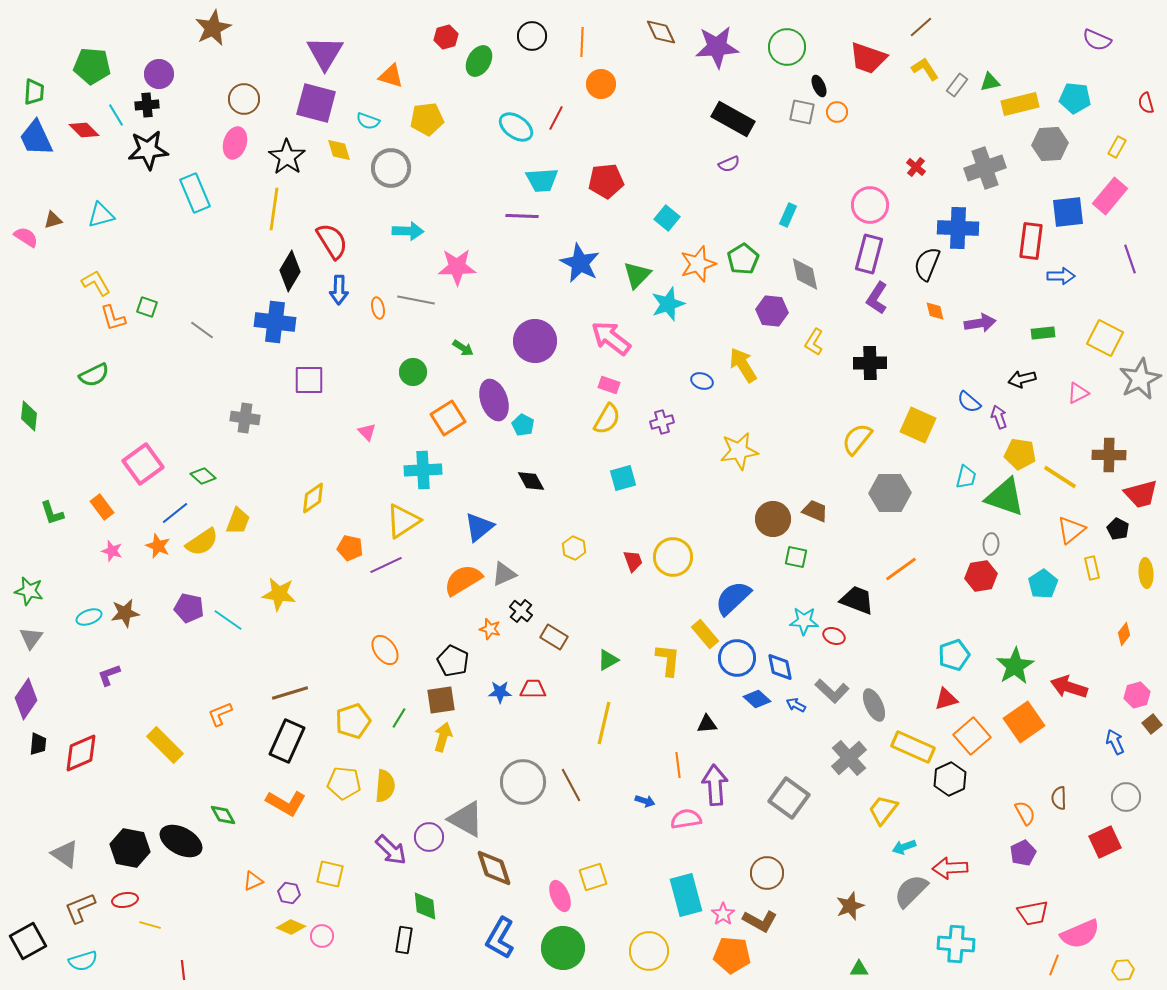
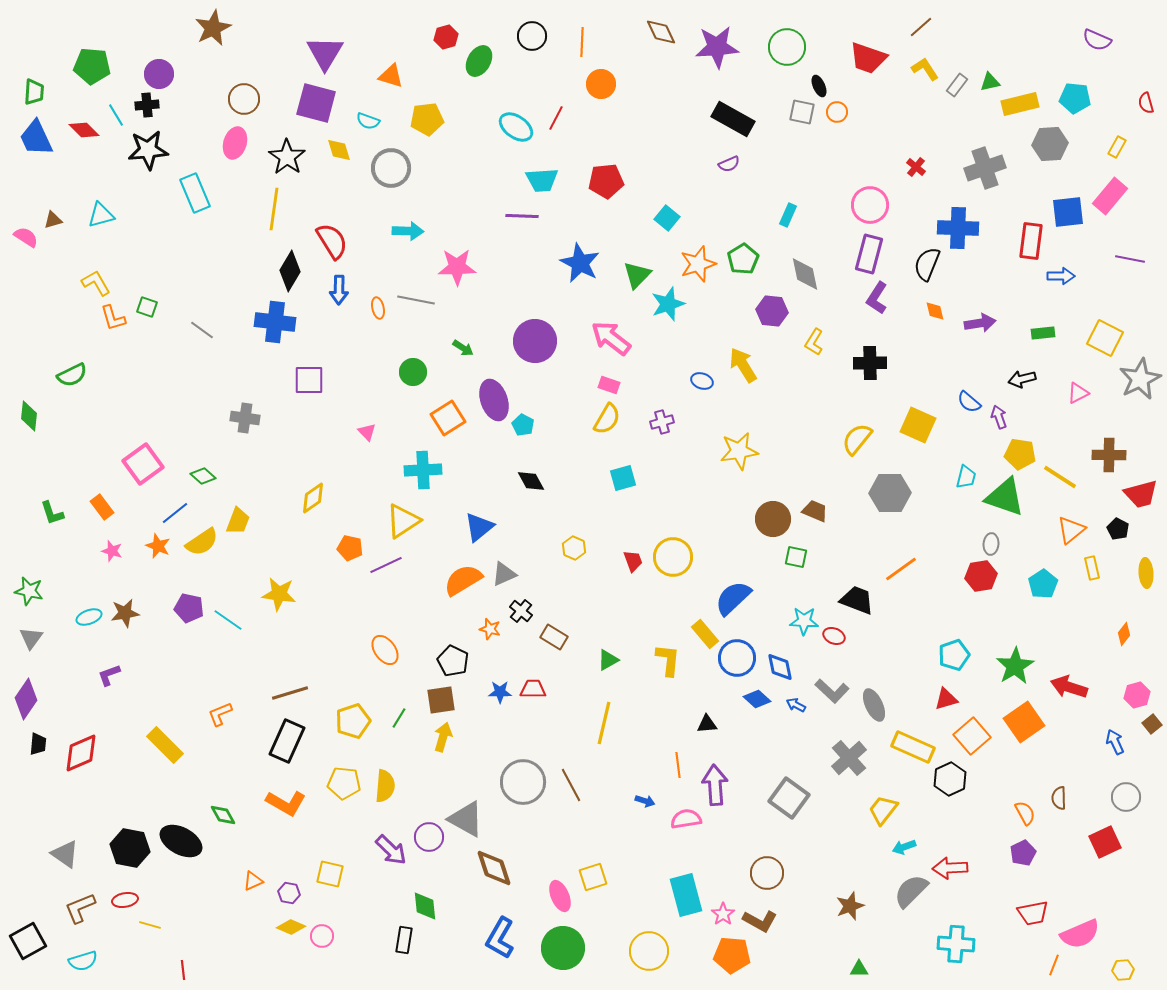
purple line at (1130, 259): rotated 60 degrees counterclockwise
green semicircle at (94, 375): moved 22 px left
